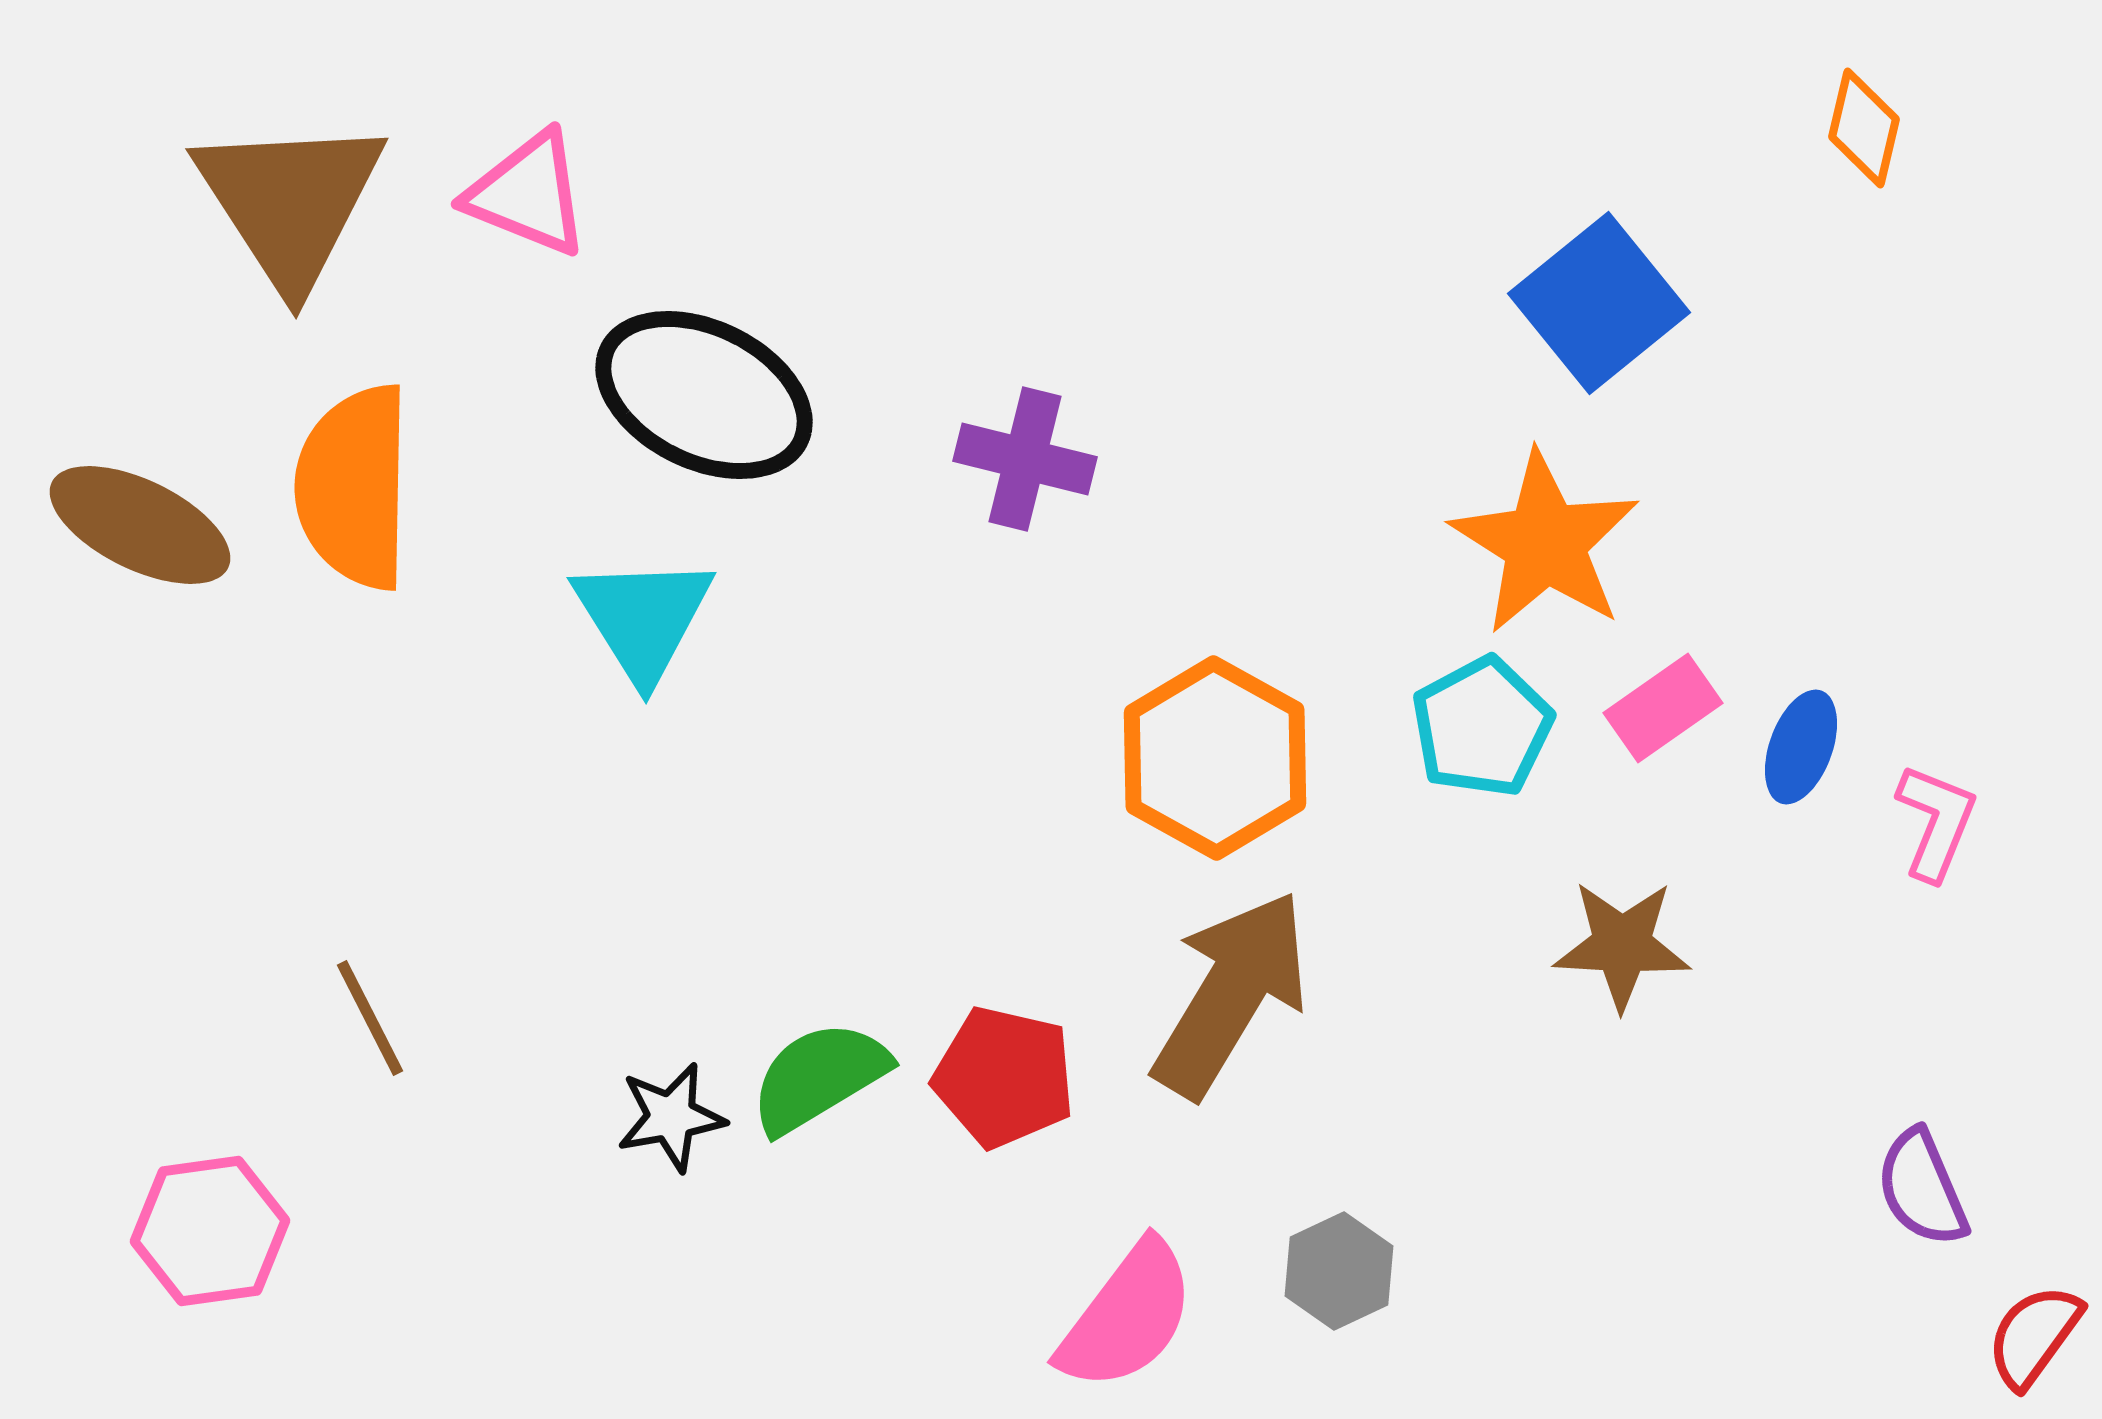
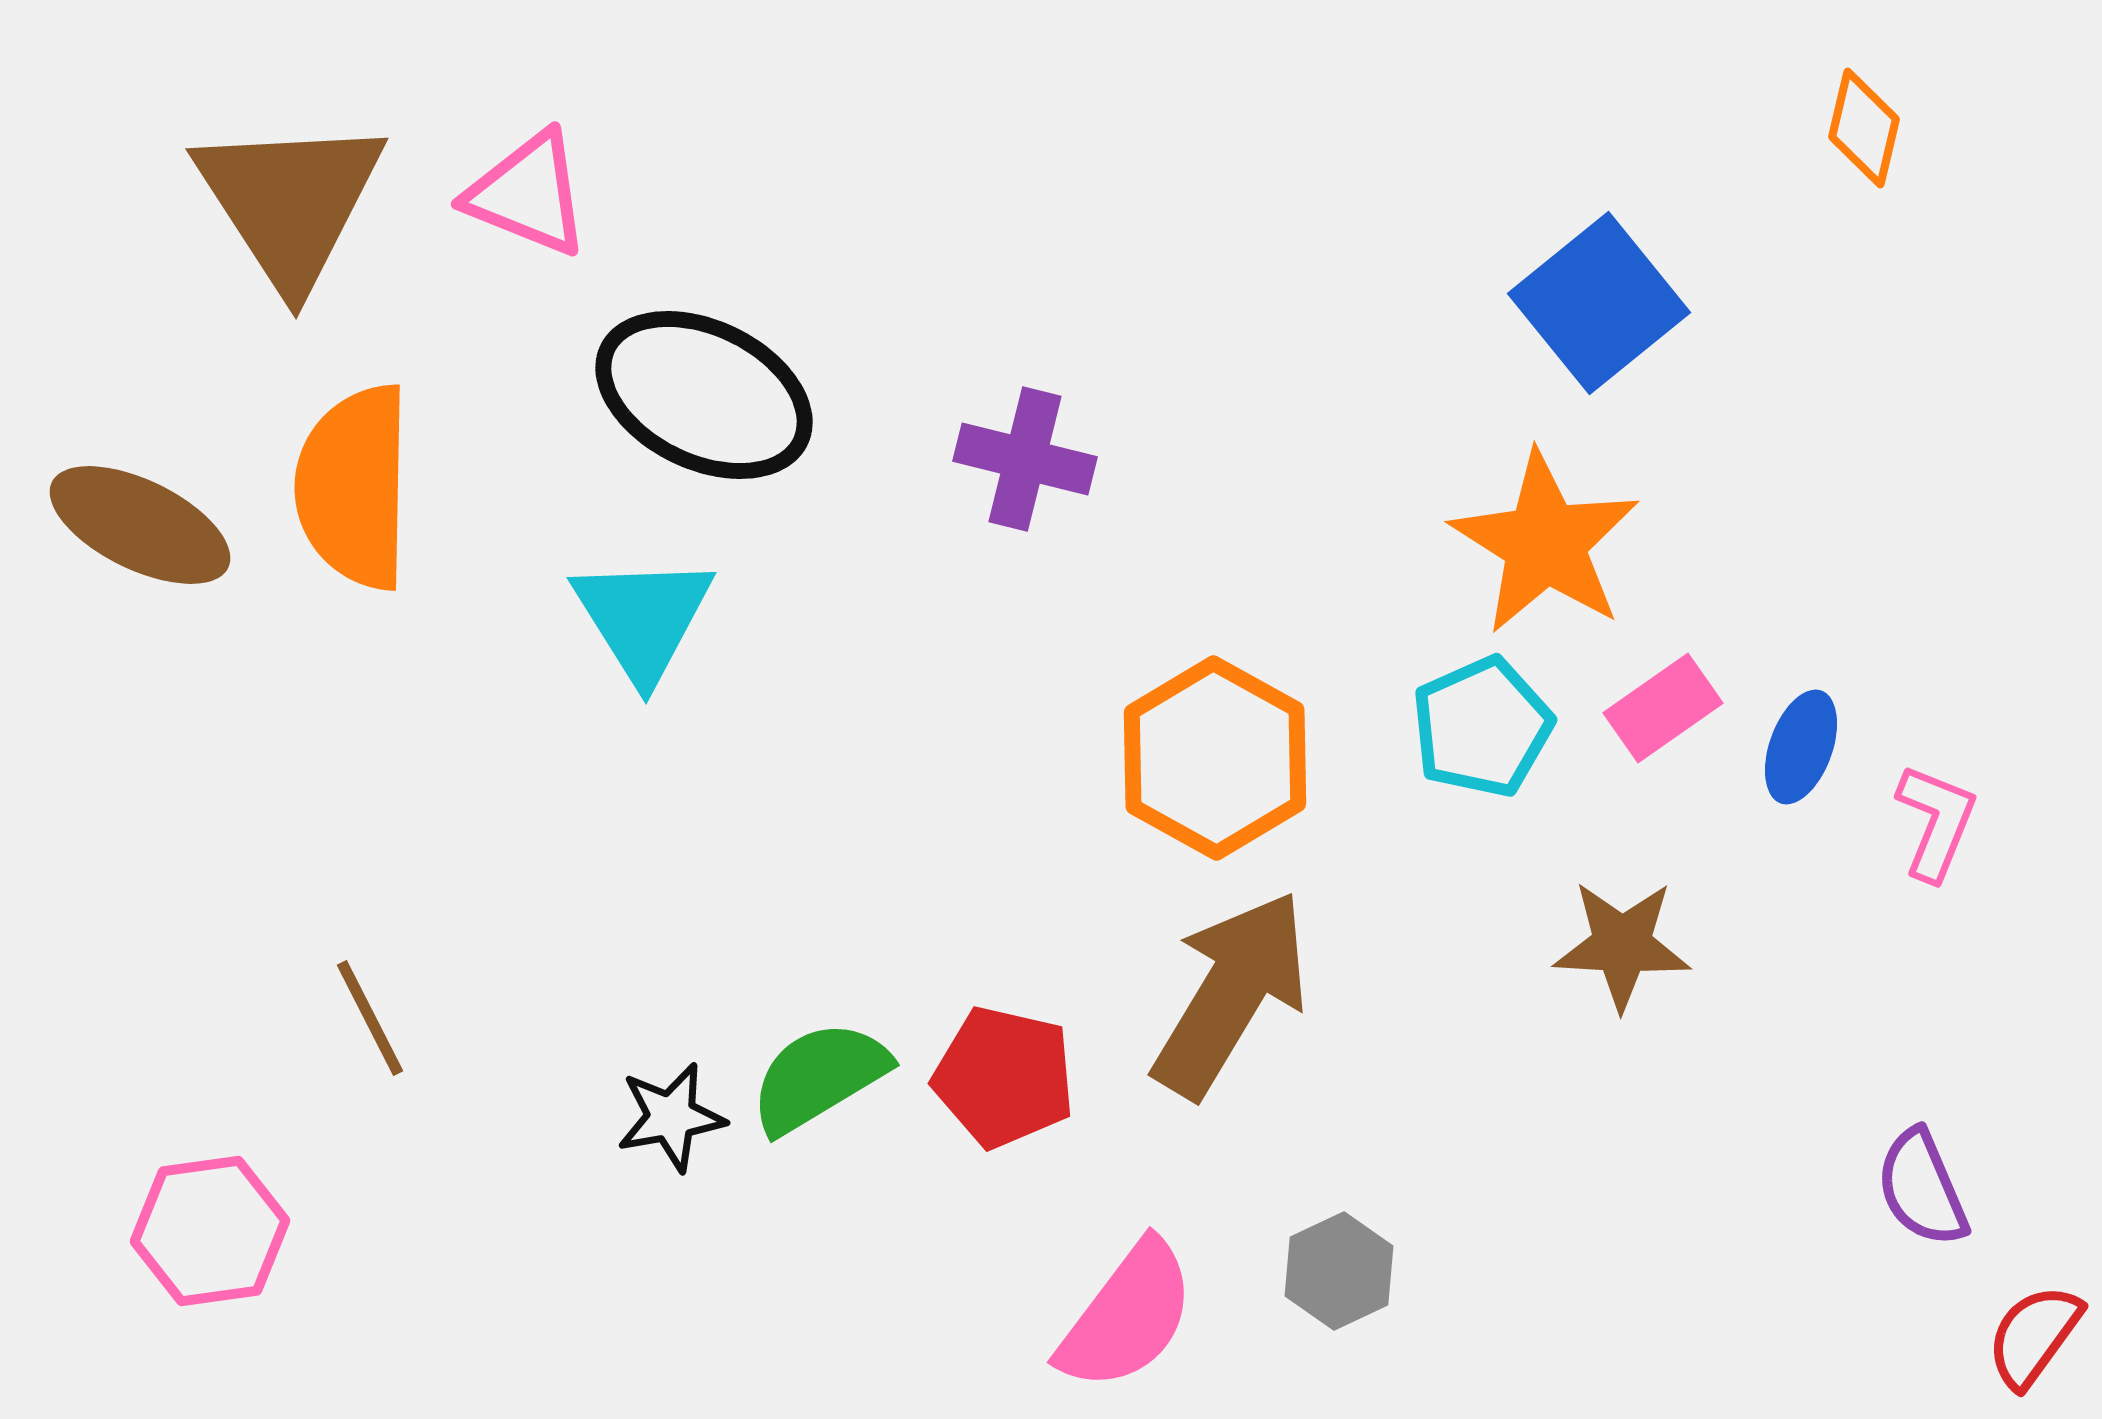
cyan pentagon: rotated 4 degrees clockwise
